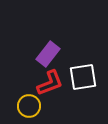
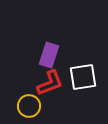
purple rectangle: moved 1 px right, 1 px down; rotated 20 degrees counterclockwise
